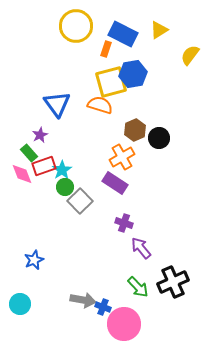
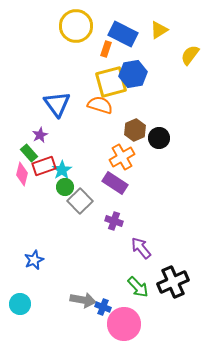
pink diamond: rotated 35 degrees clockwise
purple cross: moved 10 px left, 2 px up
